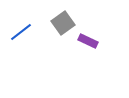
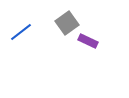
gray square: moved 4 px right
